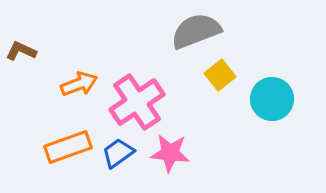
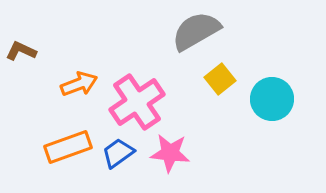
gray semicircle: rotated 9 degrees counterclockwise
yellow square: moved 4 px down
